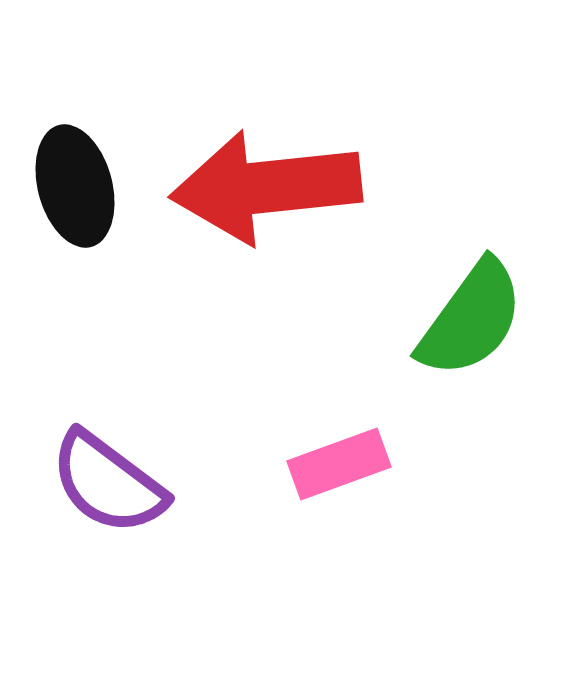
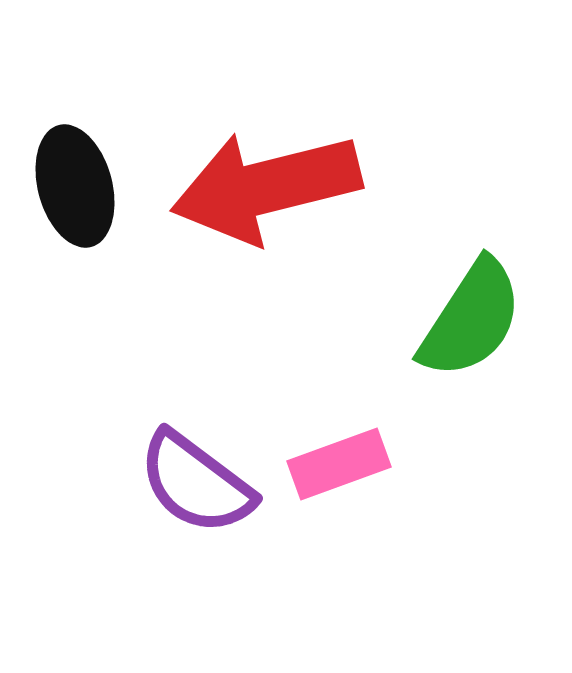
red arrow: rotated 8 degrees counterclockwise
green semicircle: rotated 3 degrees counterclockwise
purple semicircle: moved 88 px right
